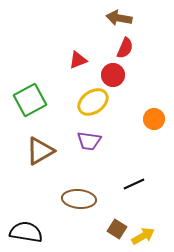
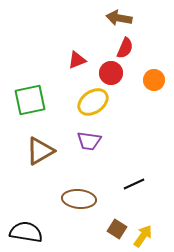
red triangle: moved 1 px left
red circle: moved 2 px left, 2 px up
green square: rotated 16 degrees clockwise
orange circle: moved 39 px up
yellow arrow: rotated 25 degrees counterclockwise
